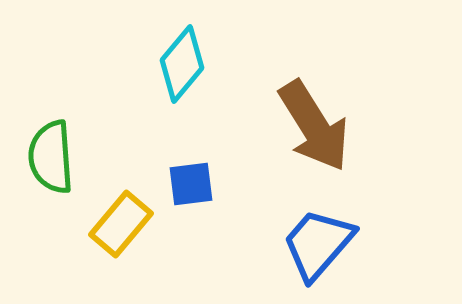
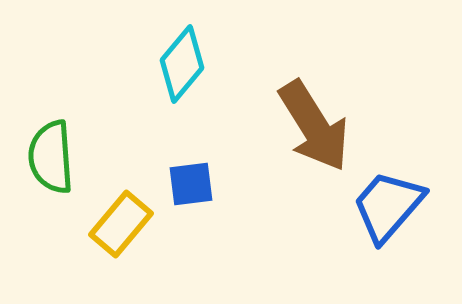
blue trapezoid: moved 70 px right, 38 px up
